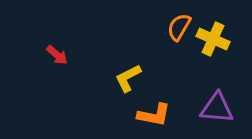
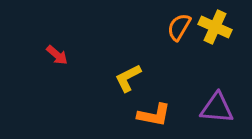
yellow cross: moved 2 px right, 12 px up
